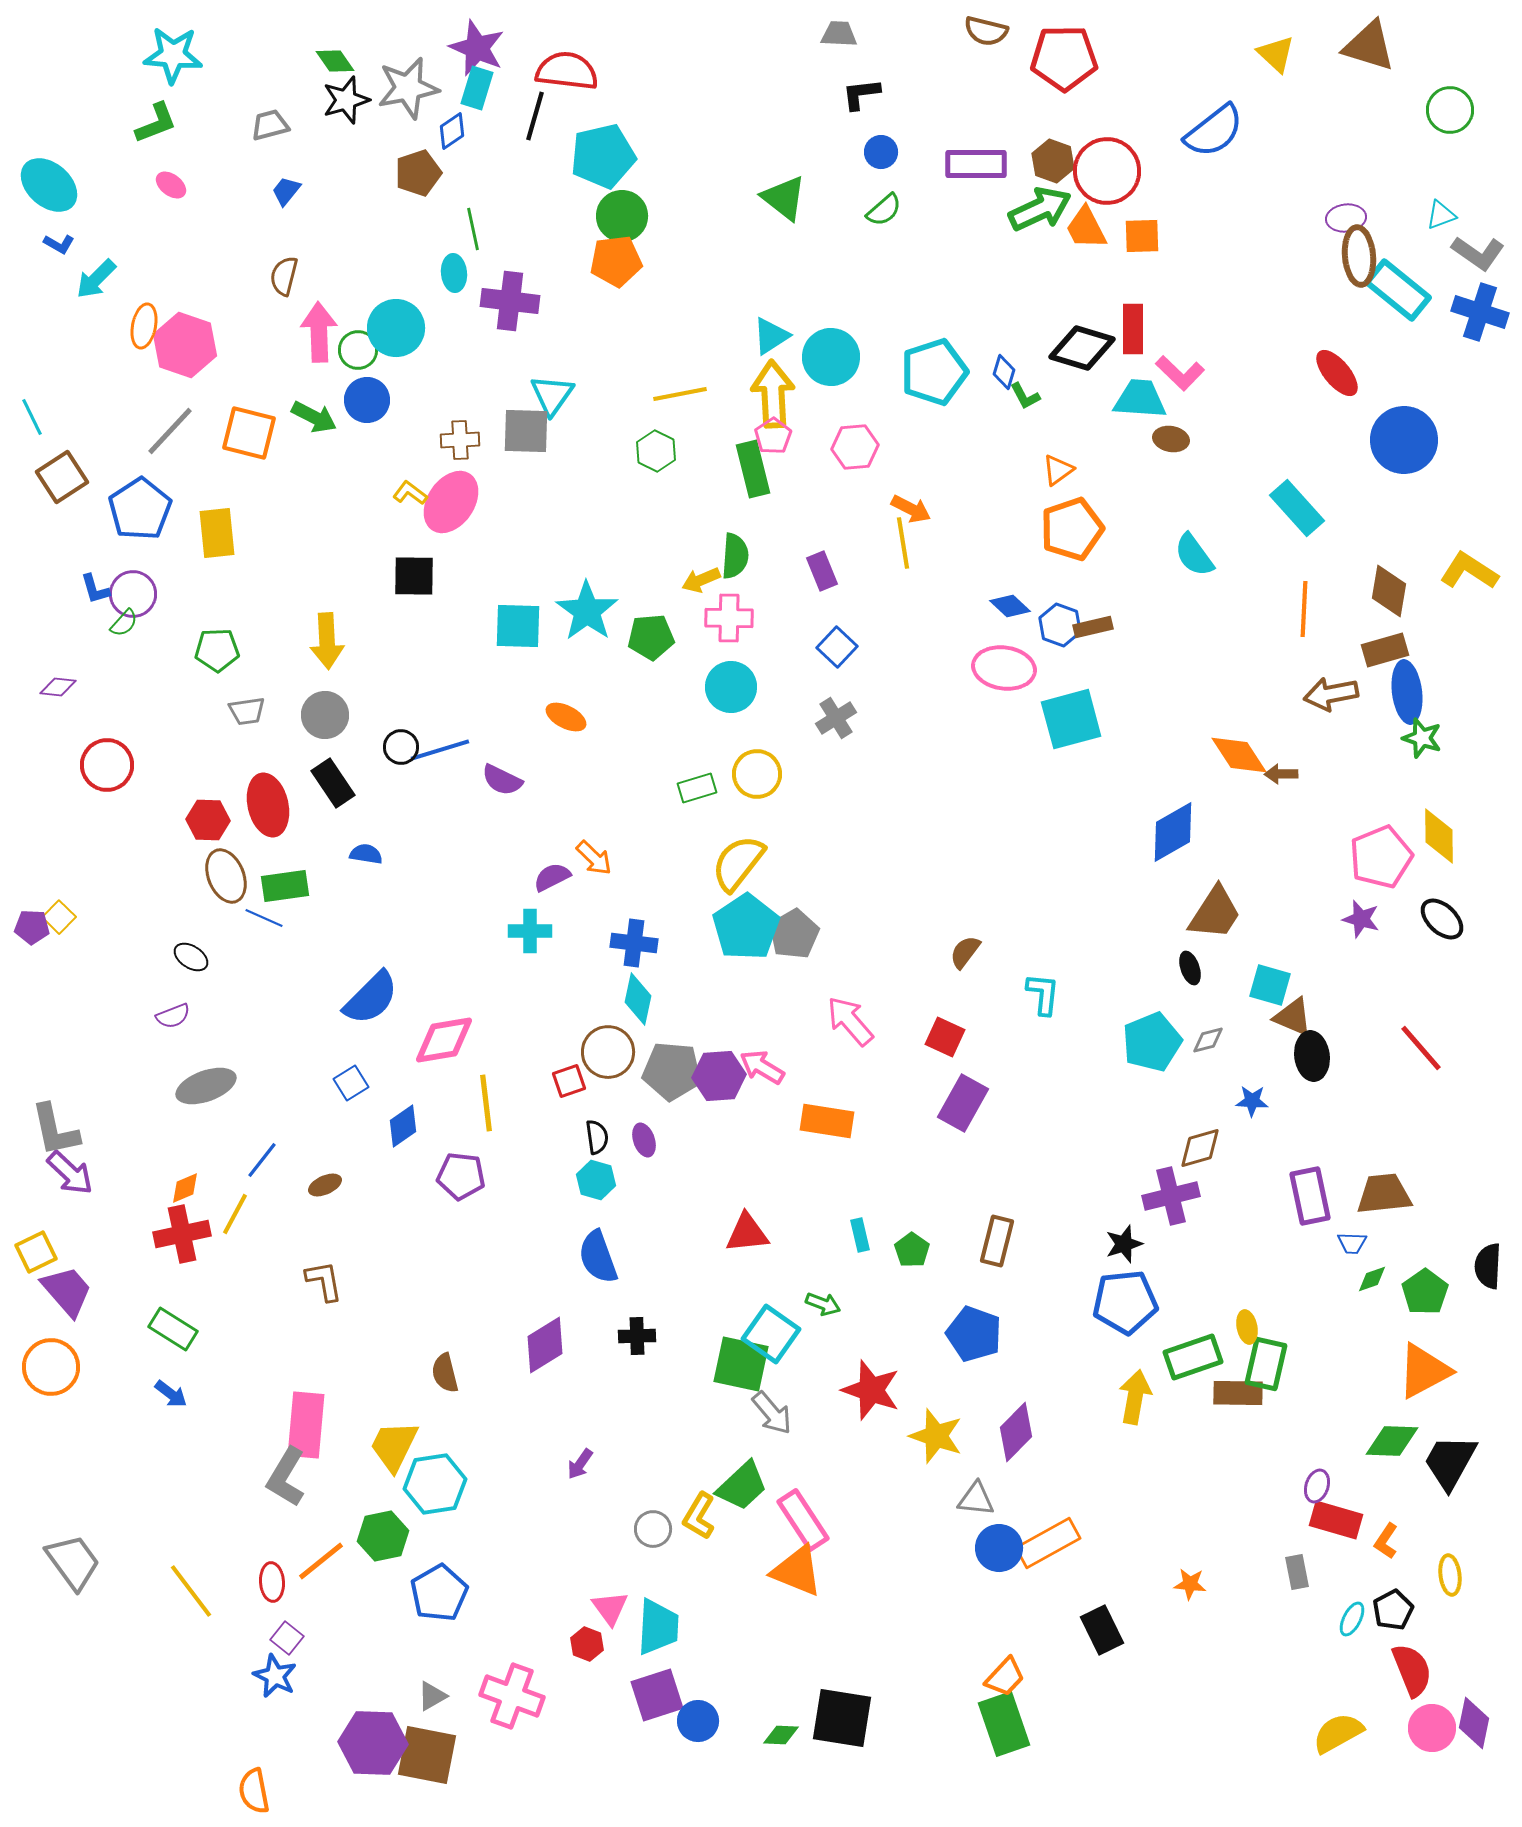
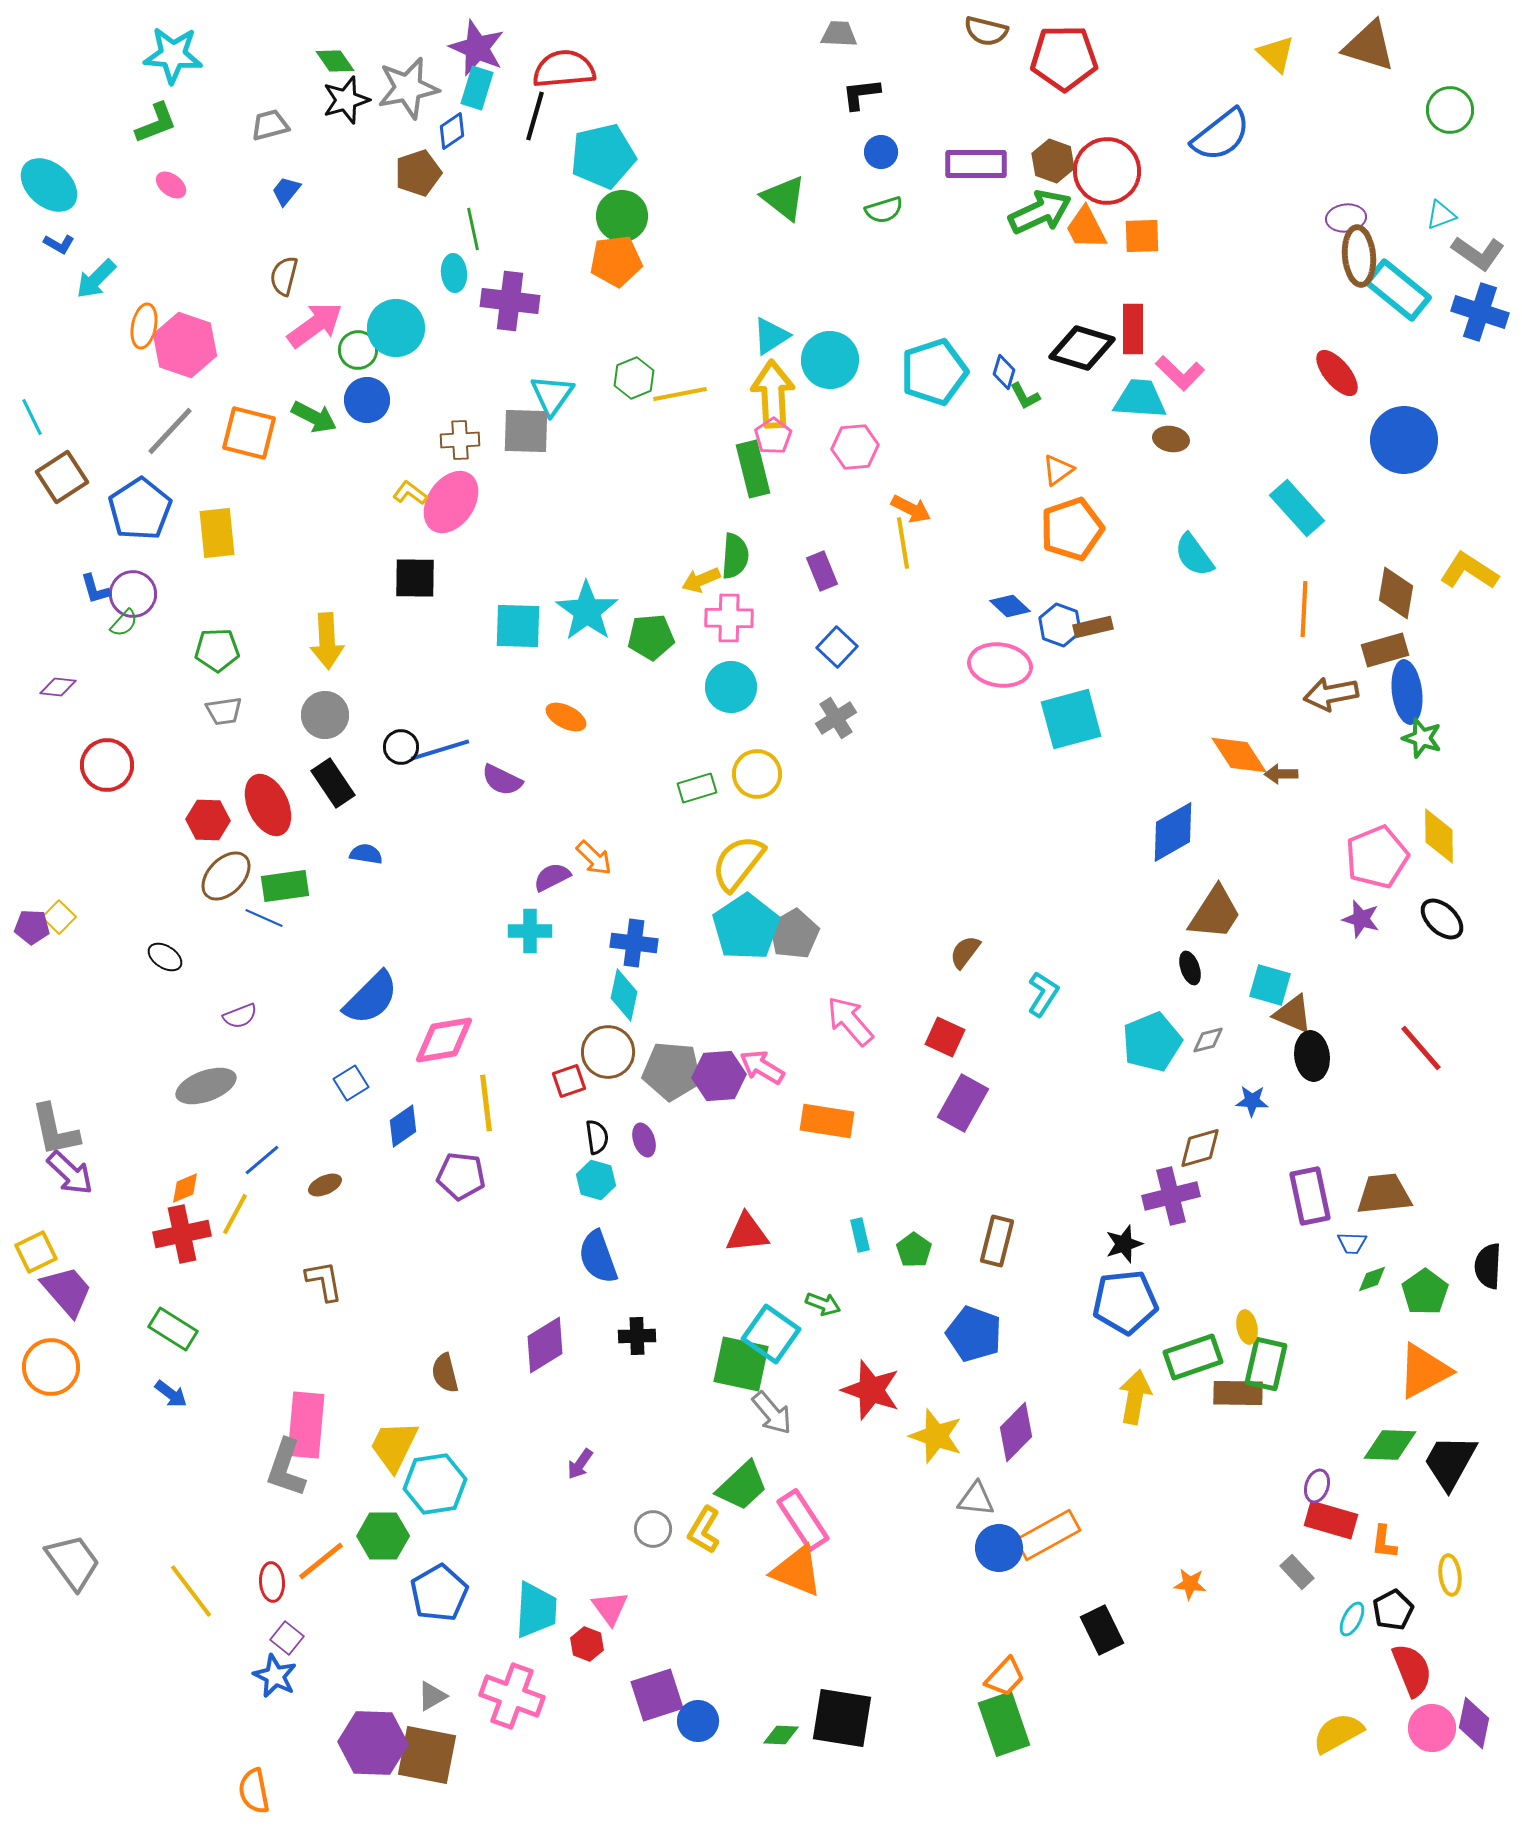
red semicircle at (567, 71): moved 3 px left, 2 px up; rotated 12 degrees counterclockwise
blue semicircle at (1214, 131): moved 7 px right, 4 px down
green arrow at (1040, 209): moved 3 px down
green semicircle at (884, 210): rotated 24 degrees clockwise
pink arrow at (319, 332): moved 4 px left, 7 px up; rotated 56 degrees clockwise
cyan circle at (831, 357): moved 1 px left, 3 px down
green hexagon at (656, 451): moved 22 px left, 73 px up; rotated 12 degrees clockwise
black square at (414, 576): moved 1 px right, 2 px down
brown diamond at (1389, 591): moved 7 px right, 2 px down
pink ellipse at (1004, 668): moved 4 px left, 3 px up
gray trapezoid at (247, 711): moved 23 px left
red ellipse at (268, 805): rotated 12 degrees counterclockwise
pink pentagon at (1381, 857): moved 4 px left
brown ellipse at (226, 876): rotated 66 degrees clockwise
black ellipse at (191, 957): moved 26 px left
cyan L-shape at (1043, 994): rotated 27 degrees clockwise
cyan diamond at (638, 999): moved 14 px left, 4 px up
purple semicircle at (173, 1016): moved 67 px right
brown triangle at (1293, 1017): moved 3 px up
blue line at (262, 1160): rotated 12 degrees clockwise
green pentagon at (912, 1250): moved 2 px right
green diamond at (1392, 1441): moved 2 px left, 4 px down
gray L-shape at (286, 1477): moved 9 px up; rotated 12 degrees counterclockwise
yellow L-shape at (699, 1516): moved 5 px right, 14 px down
red rectangle at (1336, 1520): moved 5 px left
green hexagon at (383, 1536): rotated 12 degrees clockwise
orange L-shape at (1386, 1541): moved 2 px left, 1 px down; rotated 27 degrees counterclockwise
orange rectangle at (1048, 1543): moved 8 px up
gray rectangle at (1297, 1572): rotated 32 degrees counterclockwise
cyan trapezoid at (658, 1627): moved 122 px left, 17 px up
